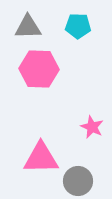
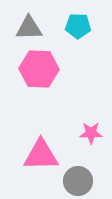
gray triangle: moved 1 px right, 1 px down
pink star: moved 1 px left, 6 px down; rotated 25 degrees counterclockwise
pink triangle: moved 3 px up
